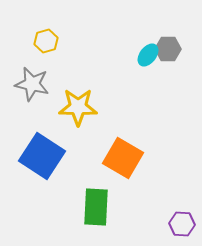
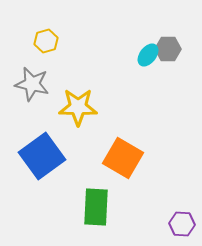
blue square: rotated 21 degrees clockwise
